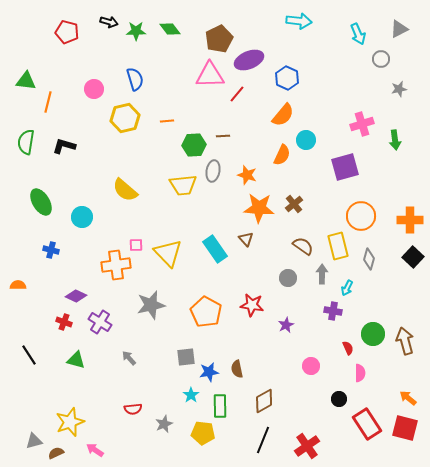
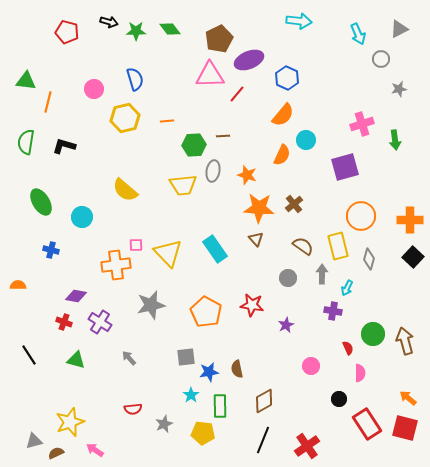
brown triangle at (246, 239): moved 10 px right
purple diamond at (76, 296): rotated 15 degrees counterclockwise
